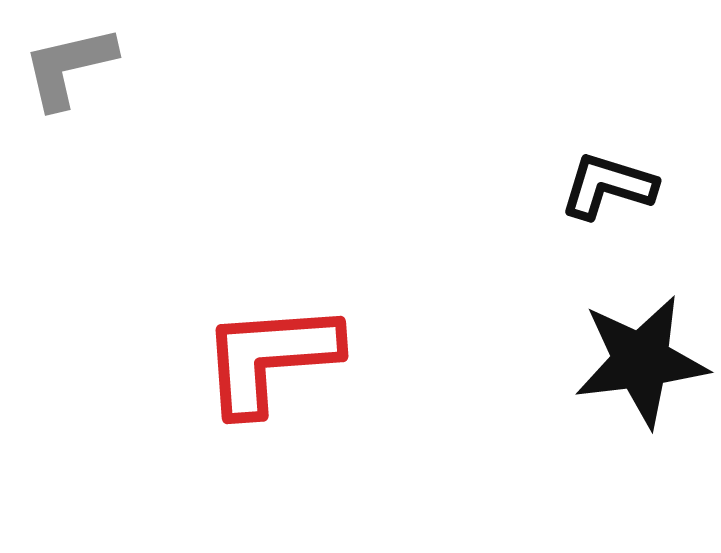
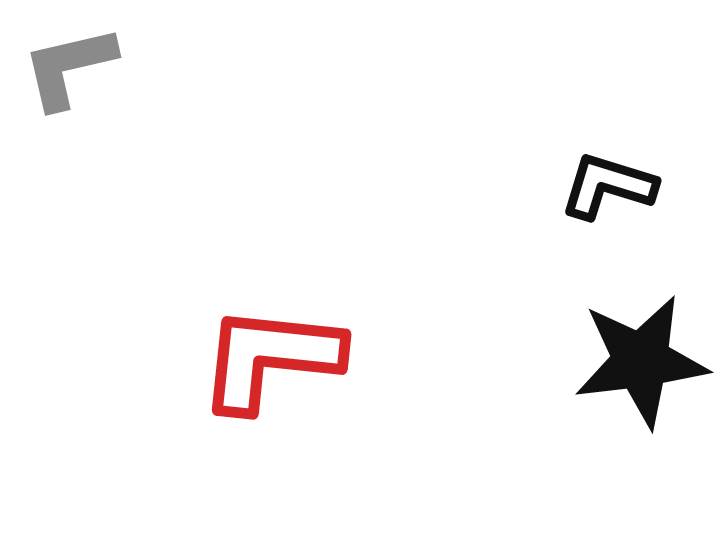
red L-shape: rotated 10 degrees clockwise
